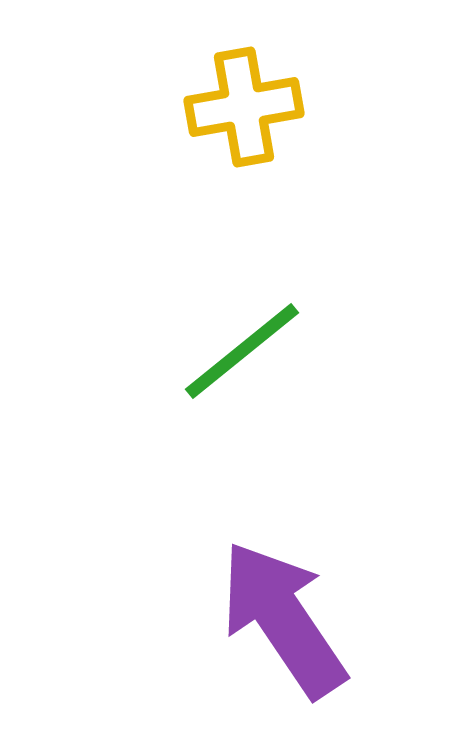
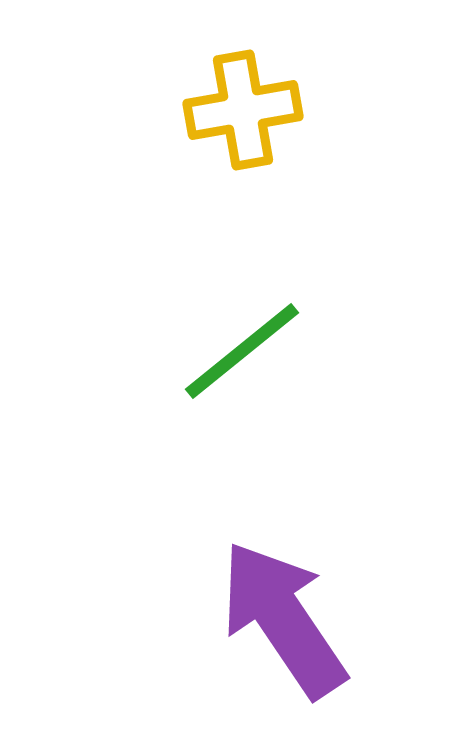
yellow cross: moved 1 px left, 3 px down
